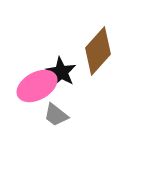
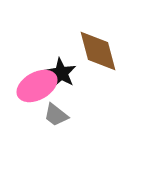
brown diamond: rotated 57 degrees counterclockwise
black star: moved 1 px down
